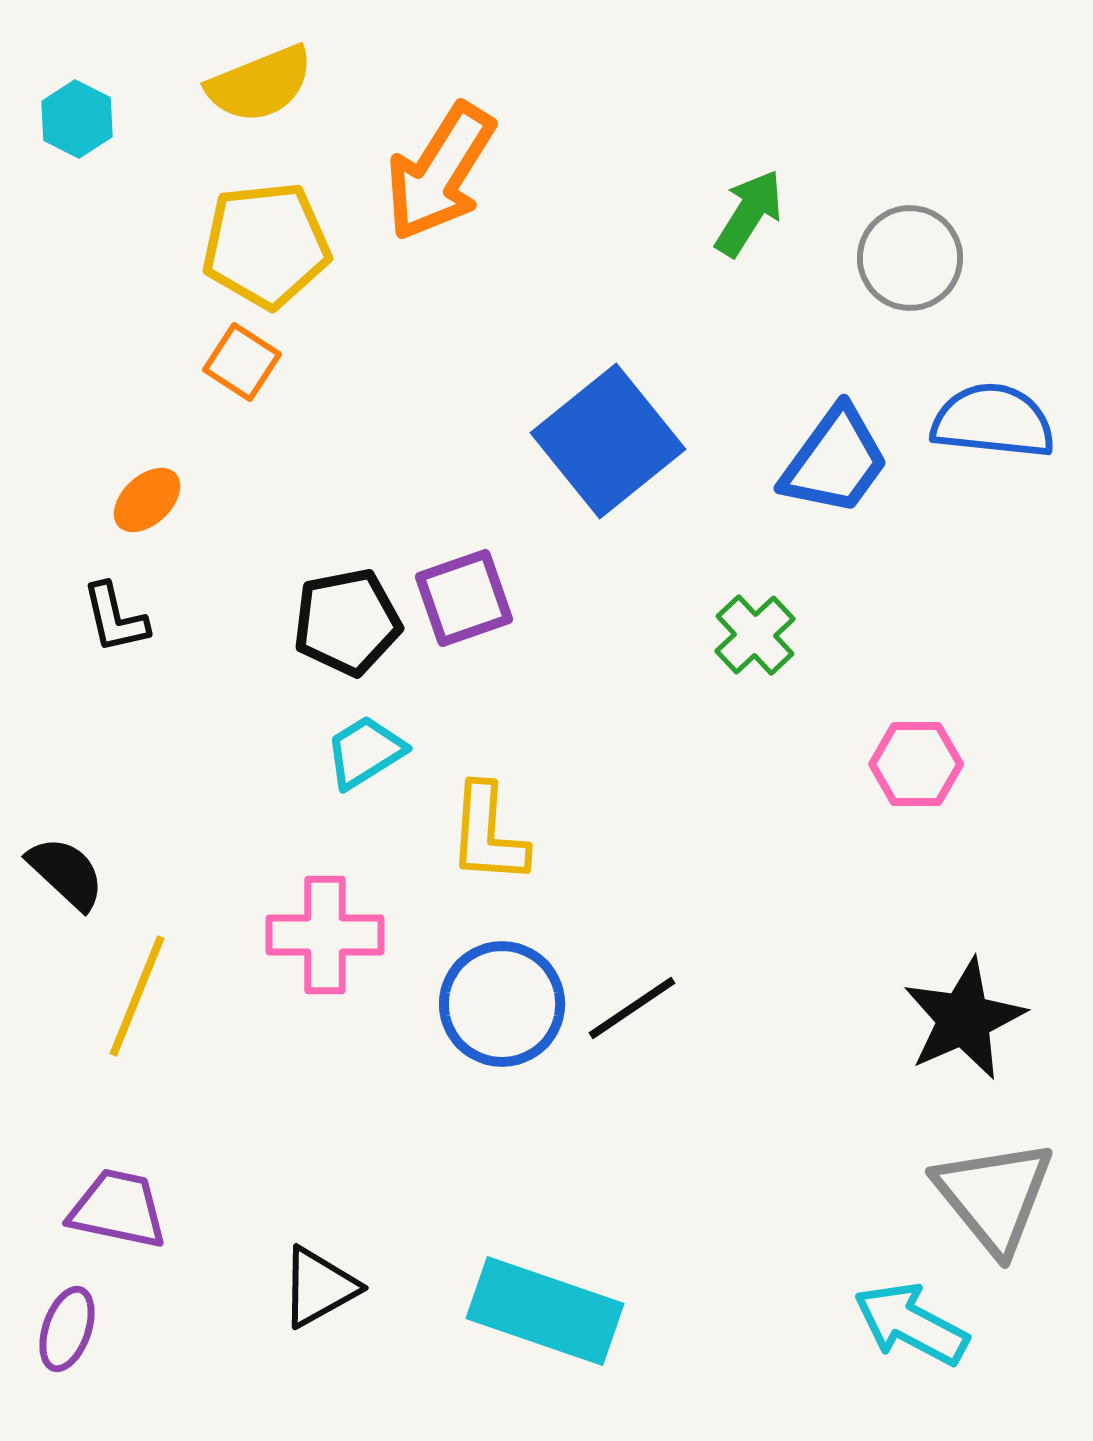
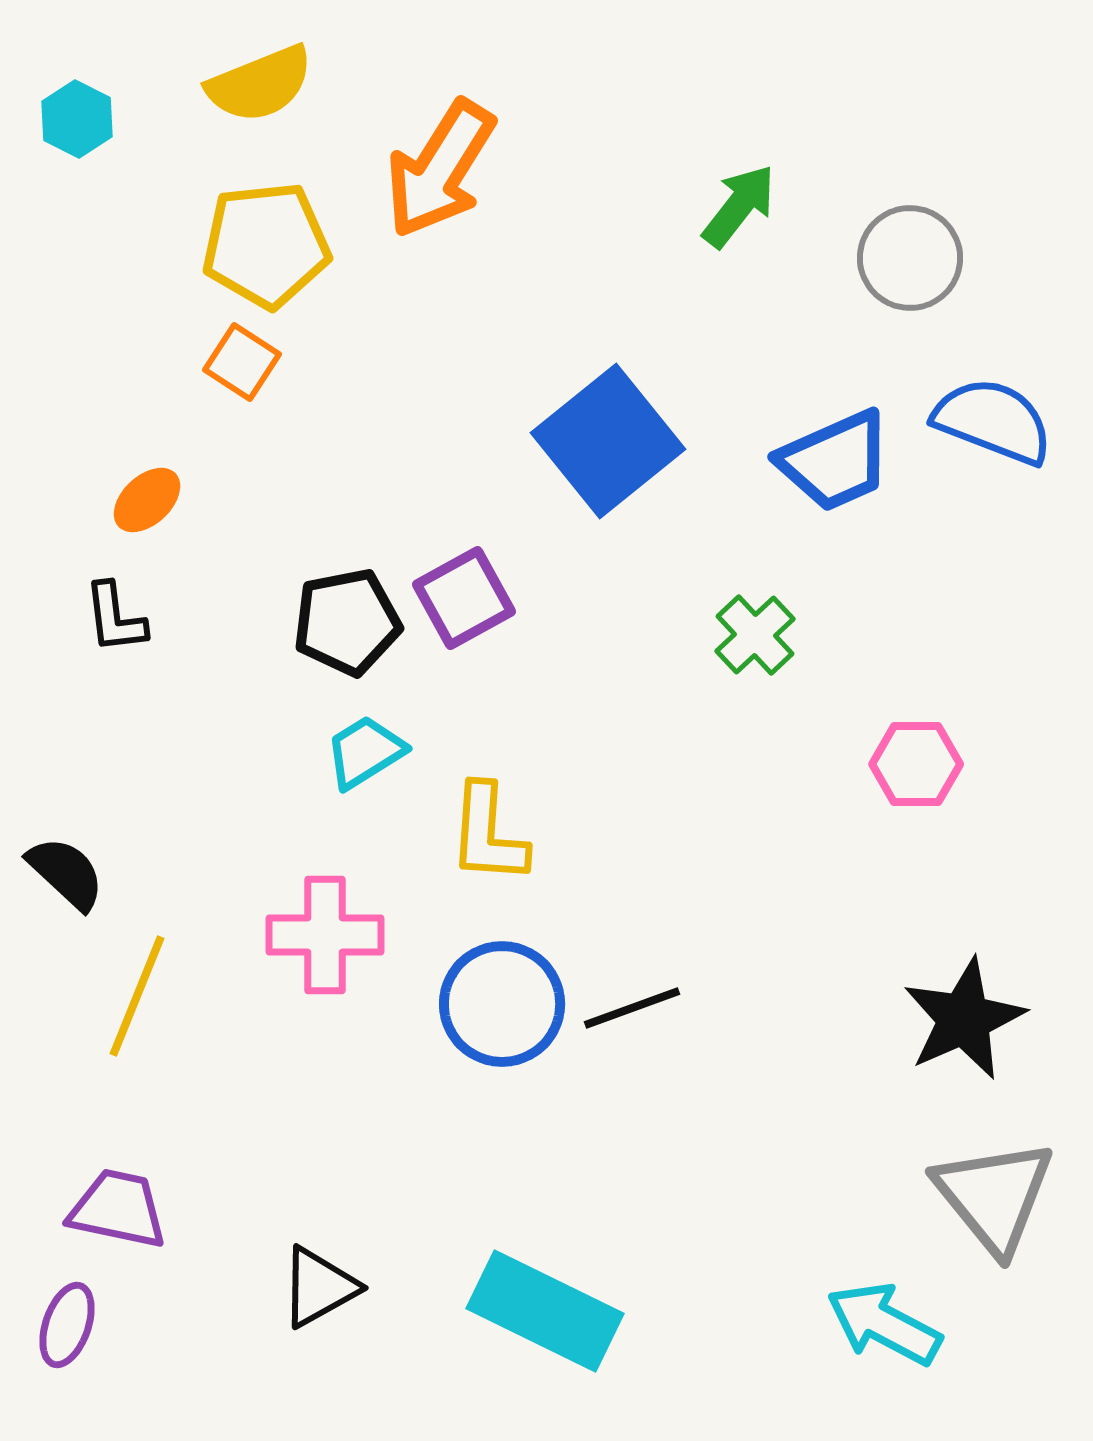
orange arrow: moved 3 px up
green arrow: moved 10 px left, 7 px up; rotated 6 degrees clockwise
blue semicircle: rotated 15 degrees clockwise
blue trapezoid: rotated 30 degrees clockwise
purple square: rotated 10 degrees counterclockwise
black L-shape: rotated 6 degrees clockwise
black line: rotated 14 degrees clockwise
cyan rectangle: rotated 7 degrees clockwise
cyan arrow: moved 27 px left
purple ellipse: moved 4 px up
